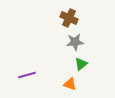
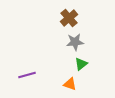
brown cross: rotated 24 degrees clockwise
